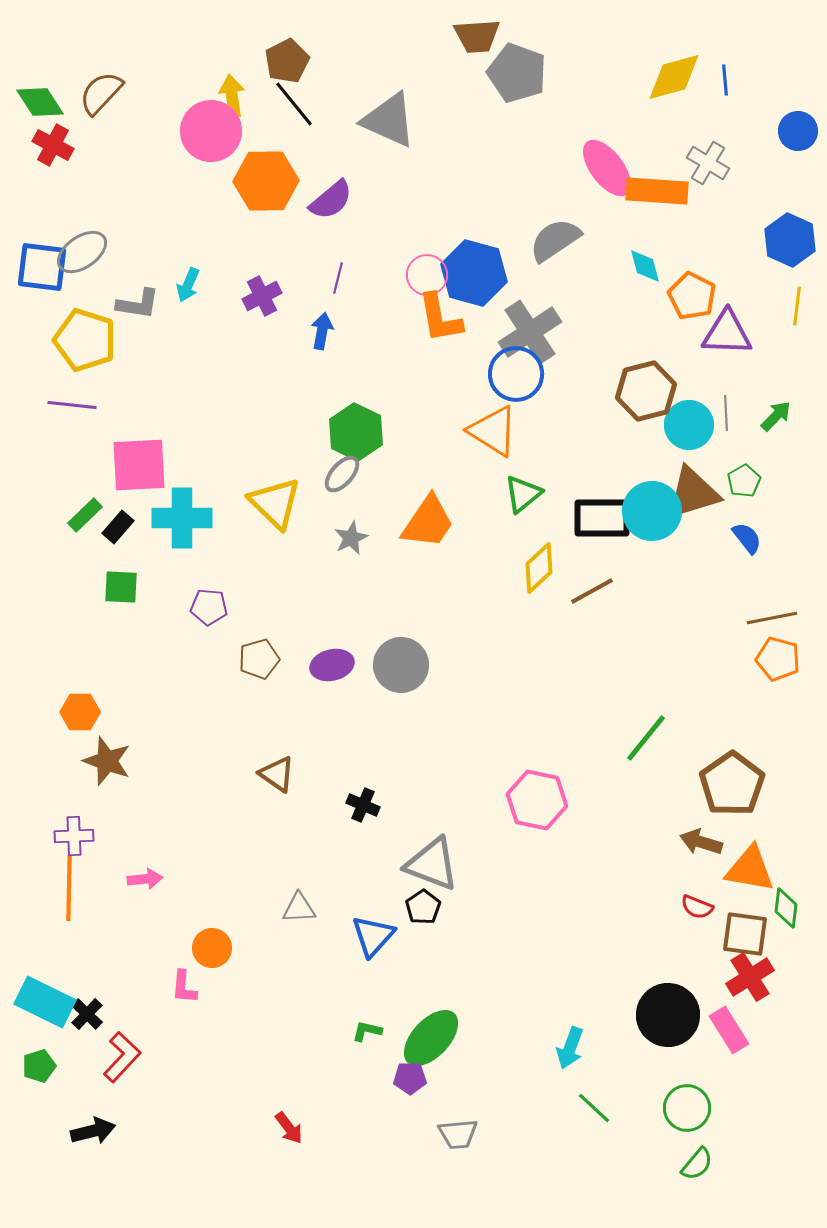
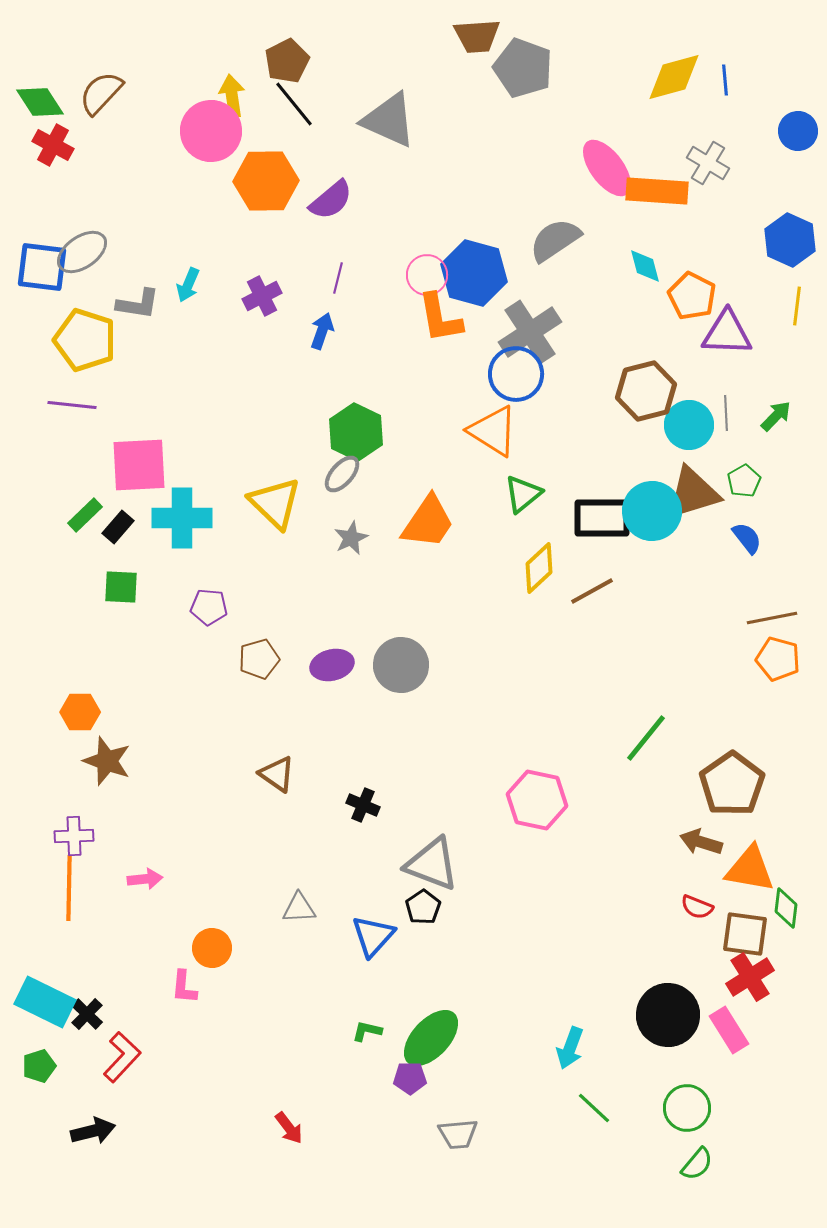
gray pentagon at (517, 73): moved 6 px right, 5 px up
blue arrow at (322, 331): rotated 9 degrees clockwise
